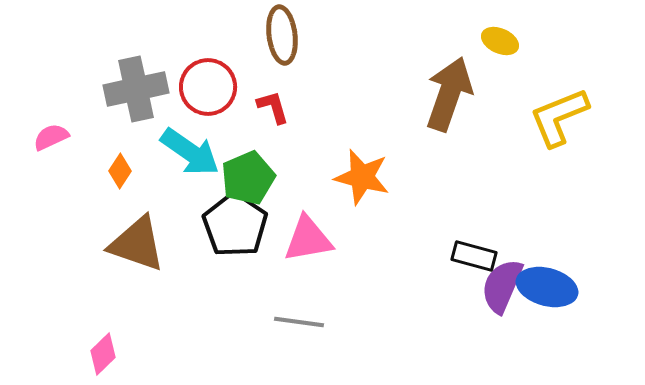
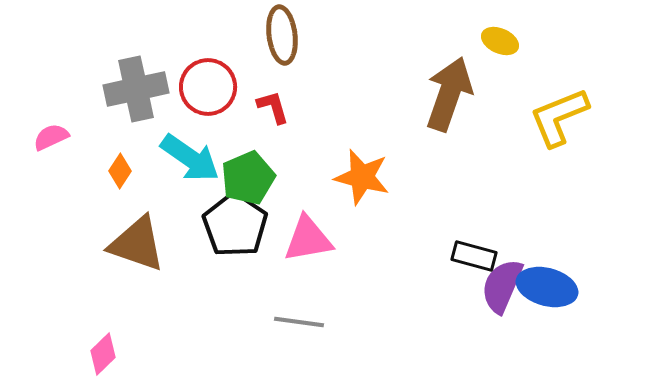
cyan arrow: moved 6 px down
